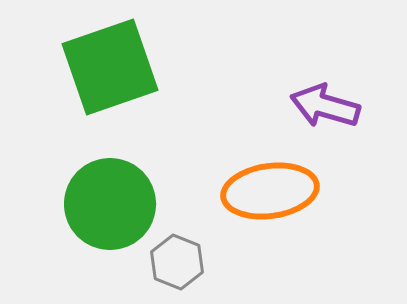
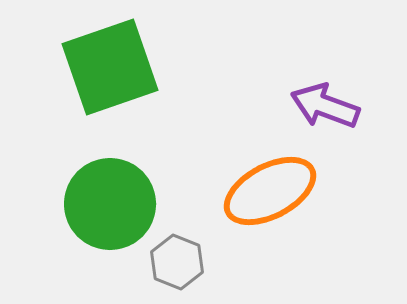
purple arrow: rotated 4 degrees clockwise
orange ellipse: rotated 20 degrees counterclockwise
